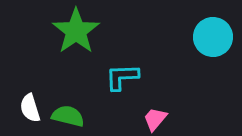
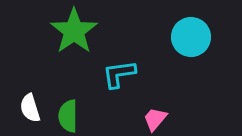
green star: moved 2 px left
cyan circle: moved 22 px left
cyan L-shape: moved 3 px left, 3 px up; rotated 6 degrees counterclockwise
green semicircle: rotated 104 degrees counterclockwise
